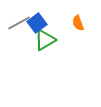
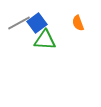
green triangle: rotated 35 degrees clockwise
